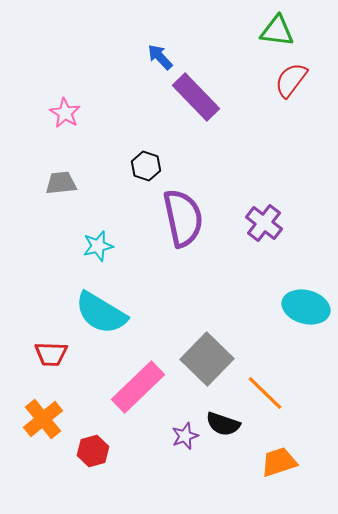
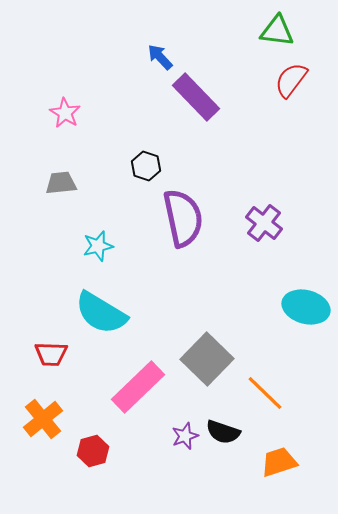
black semicircle: moved 8 px down
